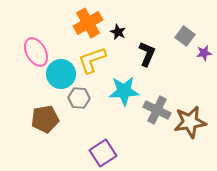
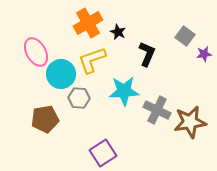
purple star: moved 1 px down
